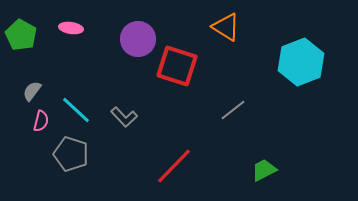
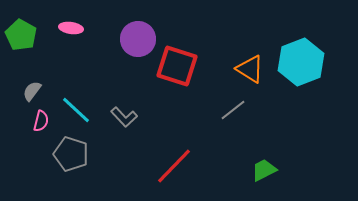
orange triangle: moved 24 px right, 42 px down
